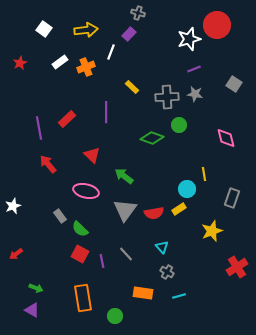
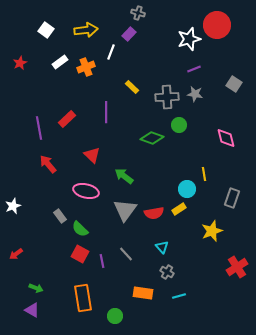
white square at (44, 29): moved 2 px right, 1 px down
